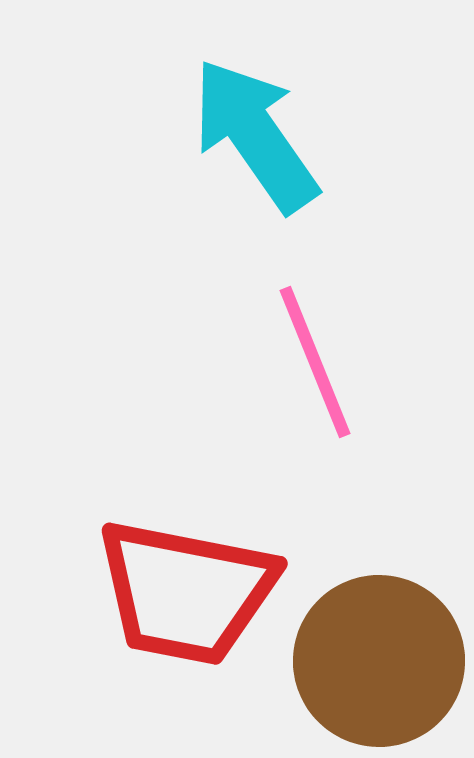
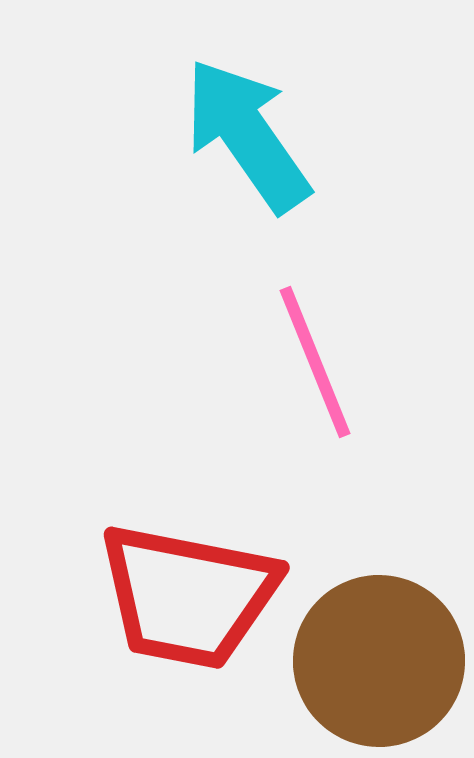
cyan arrow: moved 8 px left
red trapezoid: moved 2 px right, 4 px down
